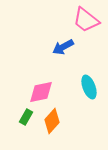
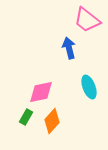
pink trapezoid: moved 1 px right
blue arrow: moved 6 px right, 1 px down; rotated 105 degrees clockwise
